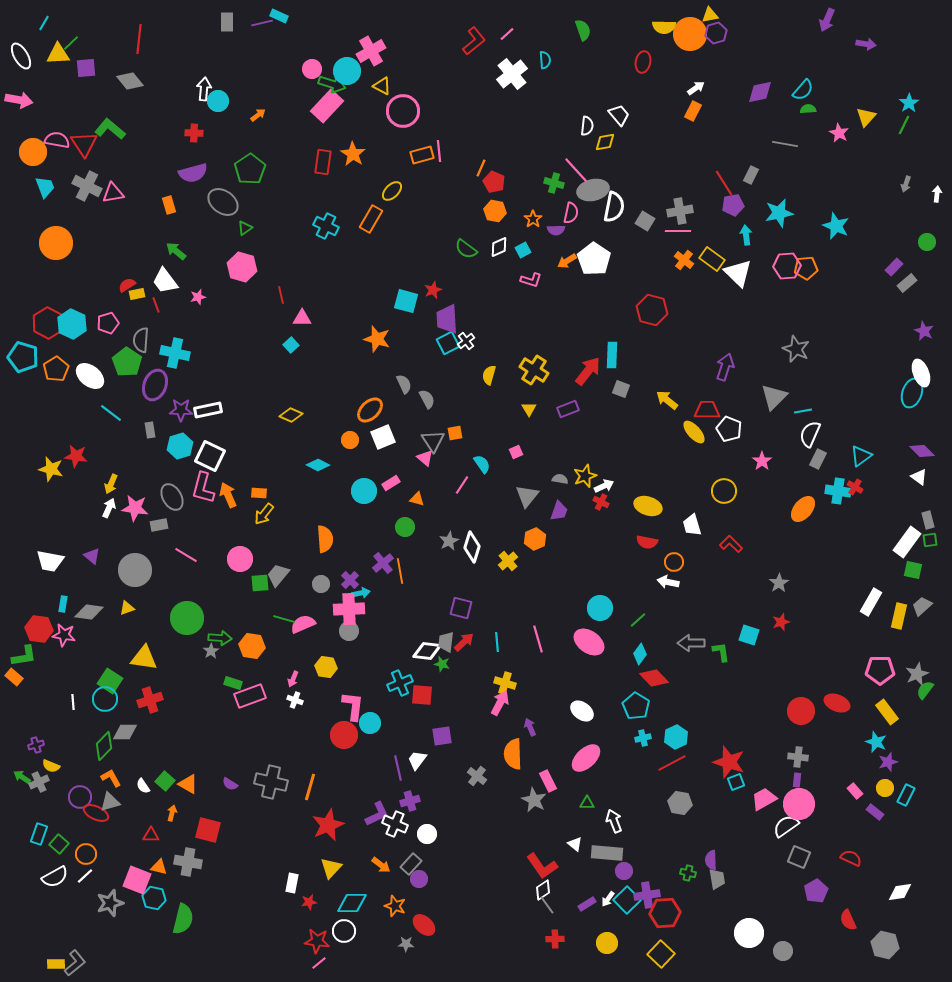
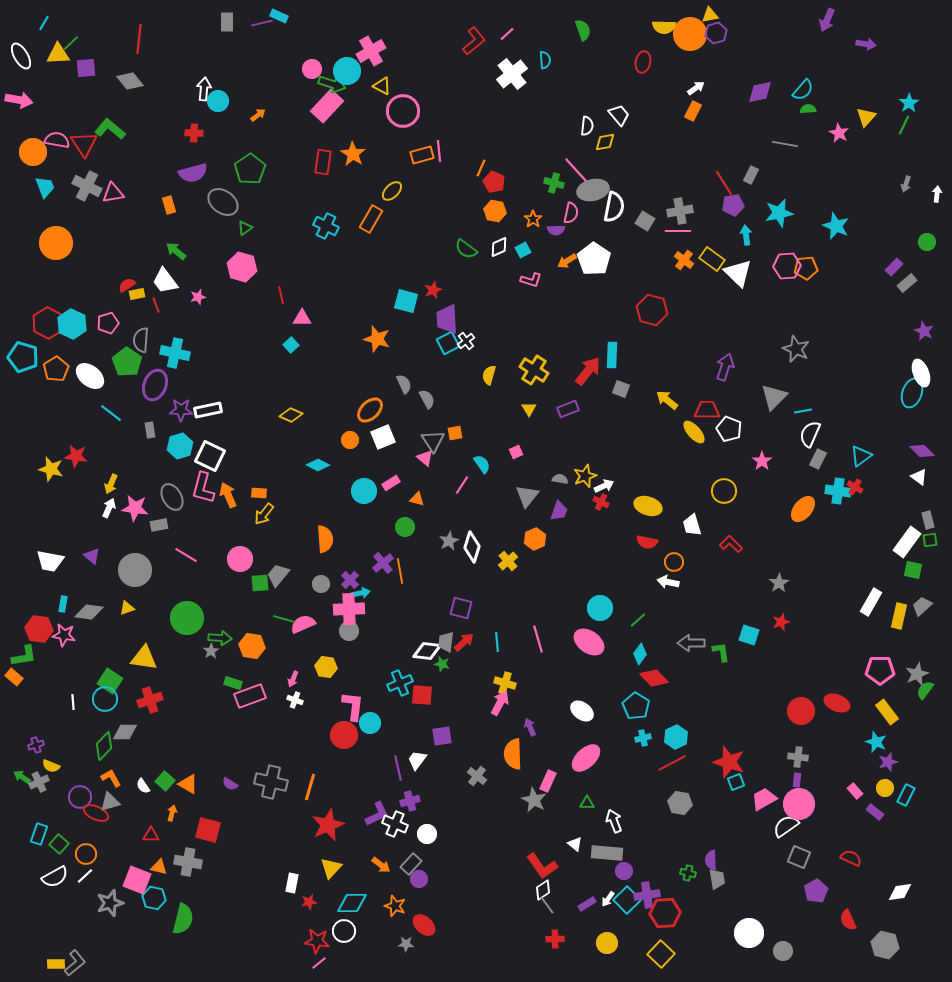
pink rectangle at (548, 781): rotated 50 degrees clockwise
